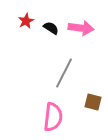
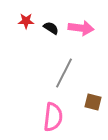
red star: rotated 28 degrees clockwise
